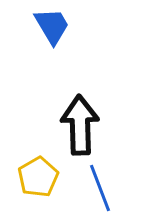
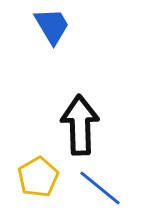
blue line: rotated 30 degrees counterclockwise
